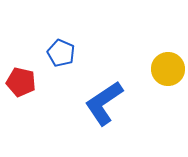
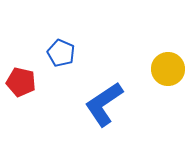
blue L-shape: moved 1 px down
